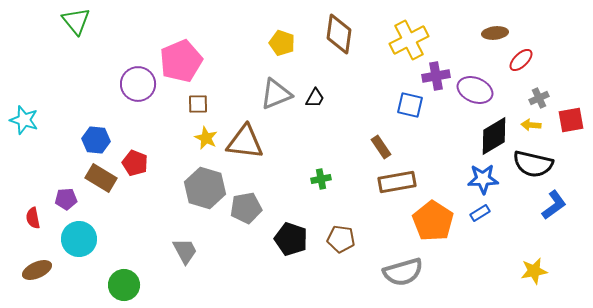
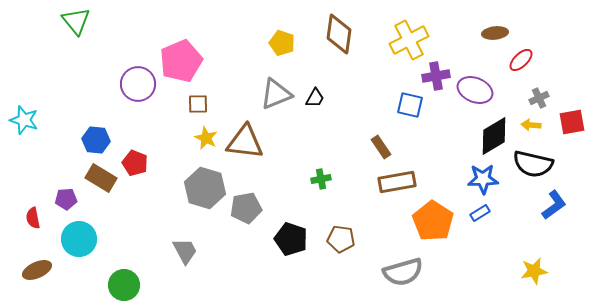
red square at (571, 120): moved 1 px right, 2 px down
